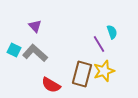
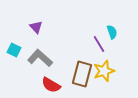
purple triangle: moved 1 px right, 1 px down
gray L-shape: moved 5 px right, 5 px down
